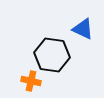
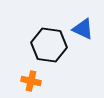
black hexagon: moved 3 px left, 10 px up
